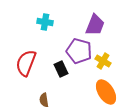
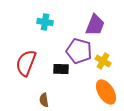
black rectangle: rotated 63 degrees counterclockwise
